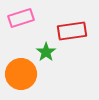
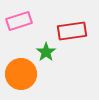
pink rectangle: moved 2 px left, 3 px down
